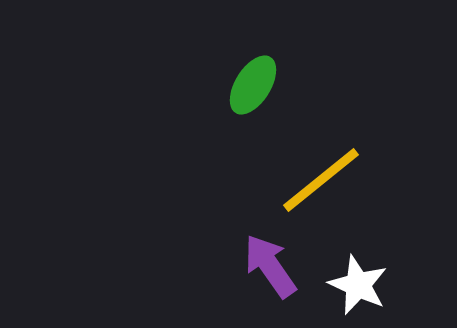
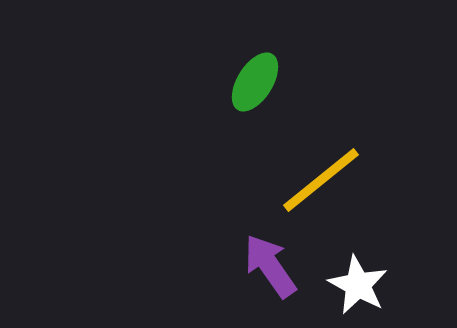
green ellipse: moved 2 px right, 3 px up
white star: rotated 4 degrees clockwise
